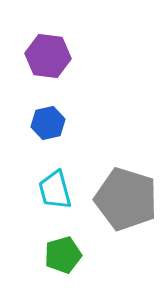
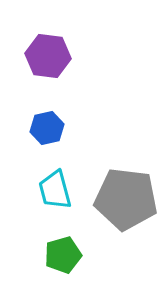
blue hexagon: moved 1 px left, 5 px down
gray pentagon: rotated 10 degrees counterclockwise
